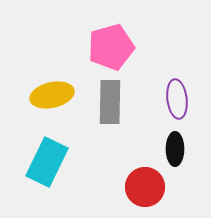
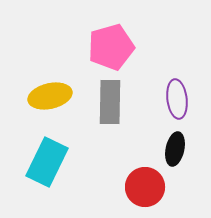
yellow ellipse: moved 2 px left, 1 px down
black ellipse: rotated 12 degrees clockwise
